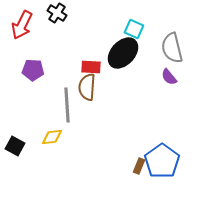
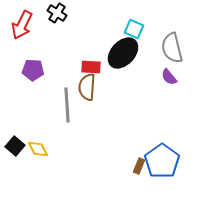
yellow diamond: moved 14 px left, 12 px down; rotated 70 degrees clockwise
black square: rotated 12 degrees clockwise
